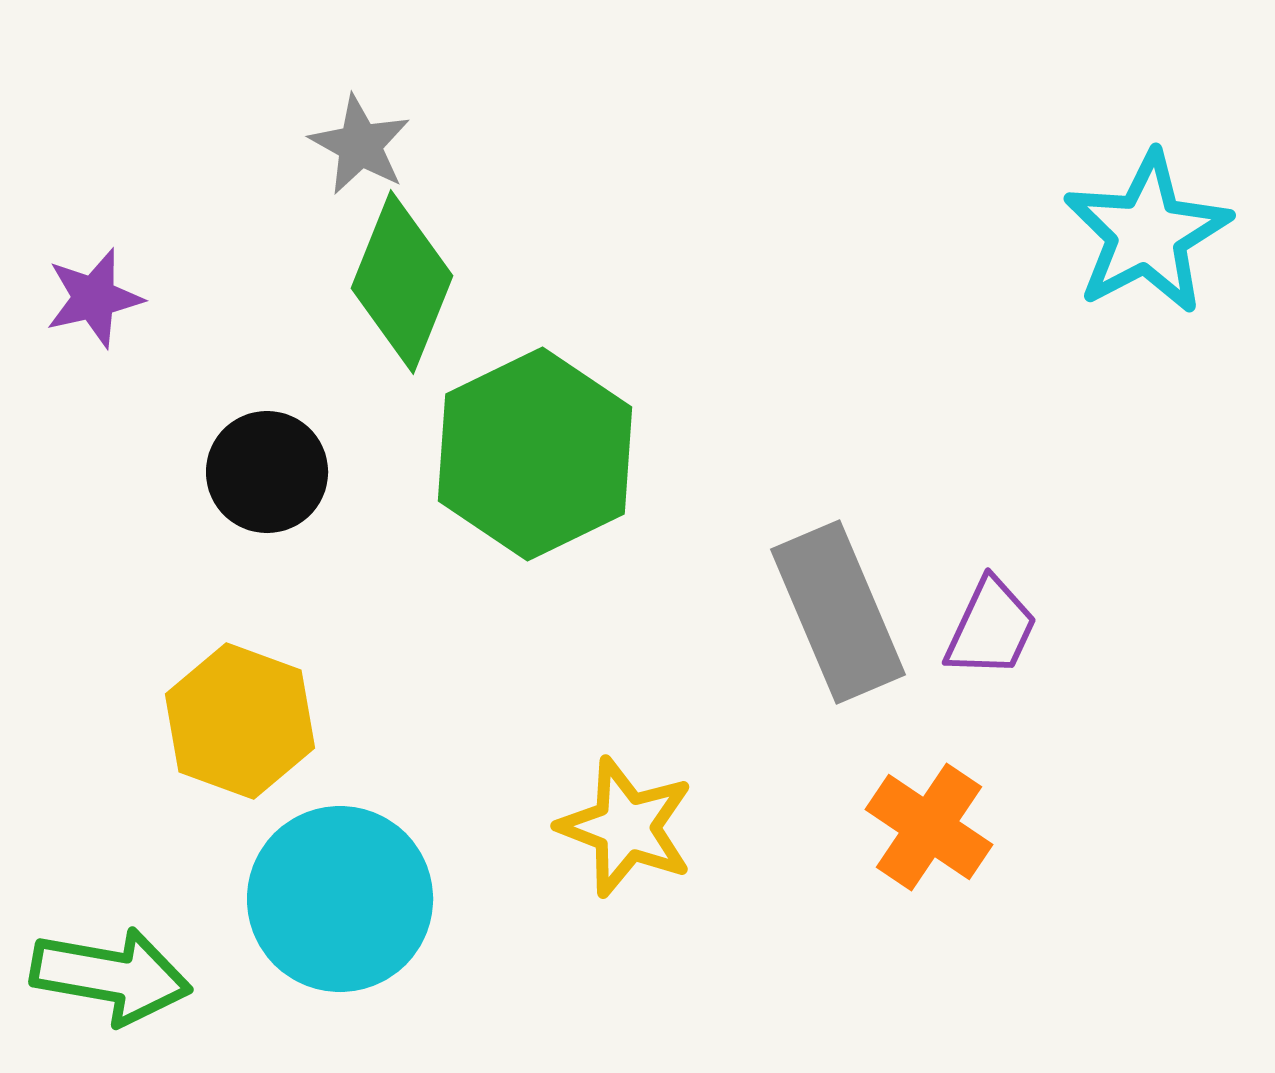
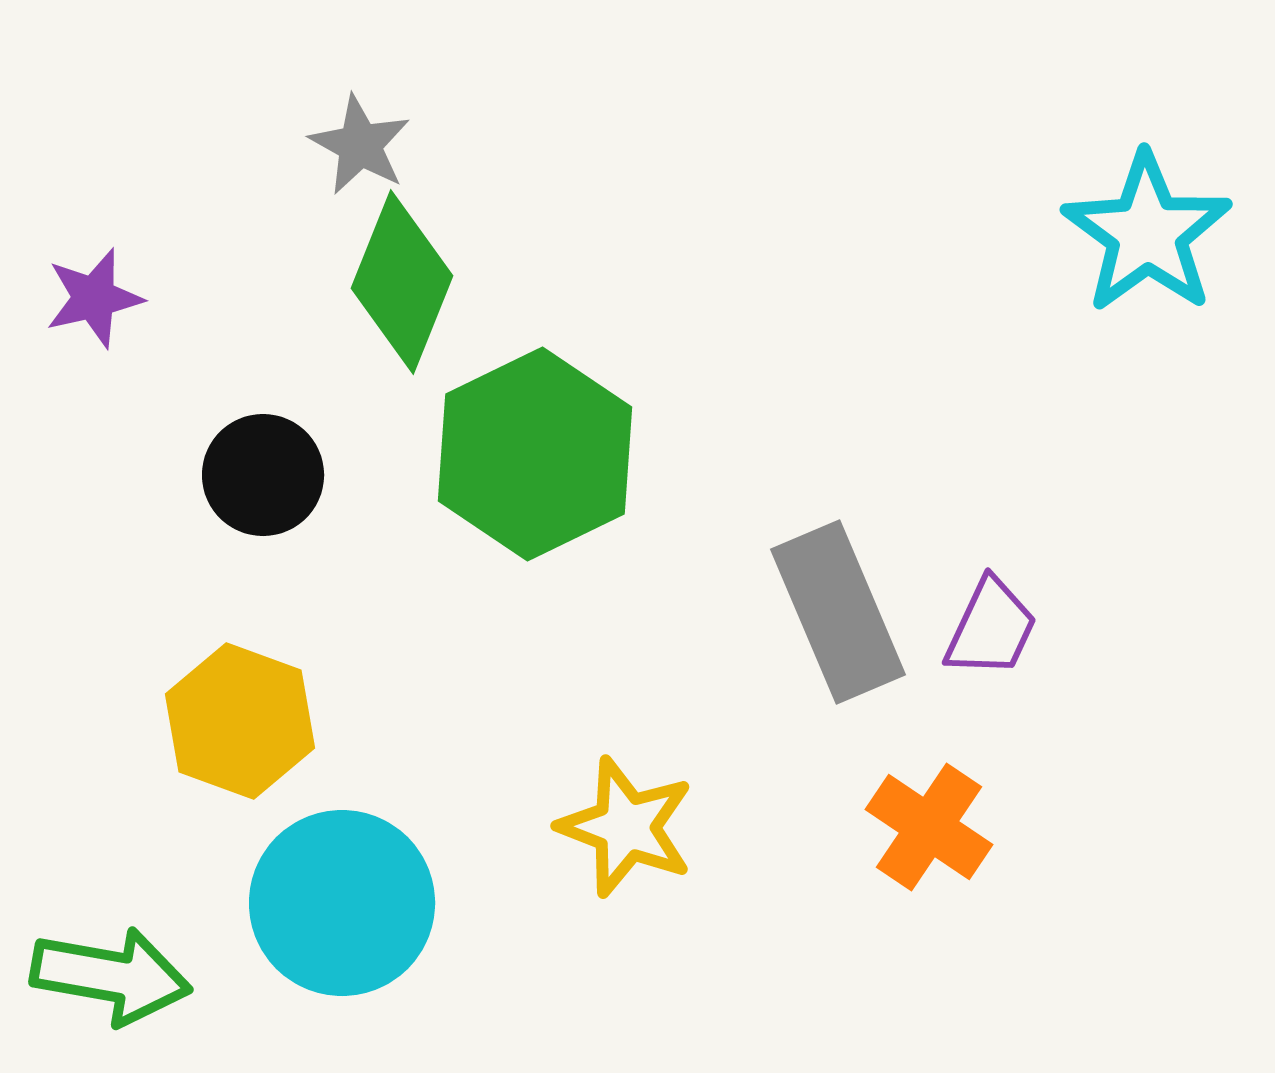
cyan star: rotated 8 degrees counterclockwise
black circle: moved 4 px left, 3 px down
cyan circle: moved 2 px right, 4 px down
